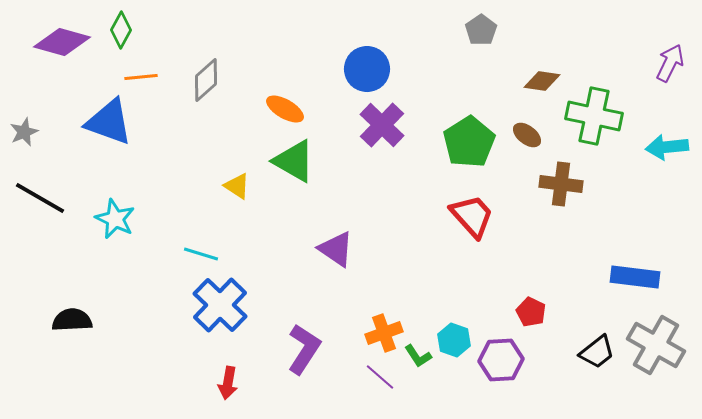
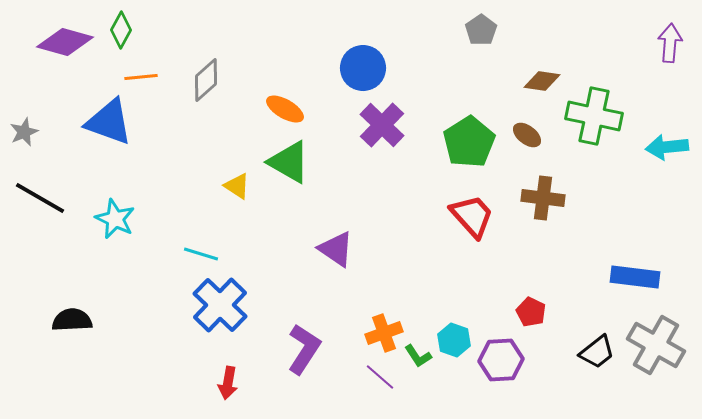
purple diamond: moved 3 px right
purple arrow: moved 20 px up; rotated 21 degrees counterclockwise
blue circle: moved 4 px left, 1 px up
green triangle: moved 5 px left, 1 px down
brown cross: moved 18 px left, 14 px down
